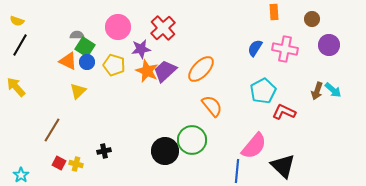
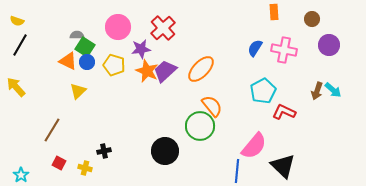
pink cross: moved 1 px left, 1 px down
green circle: moved 8 px right, 14 px up
yellow cross: moved 9 px right, 4 px down
